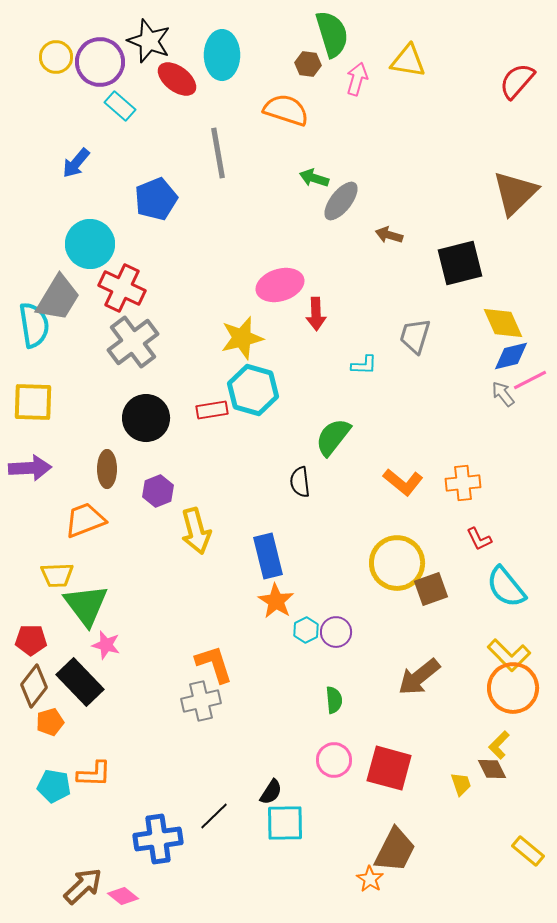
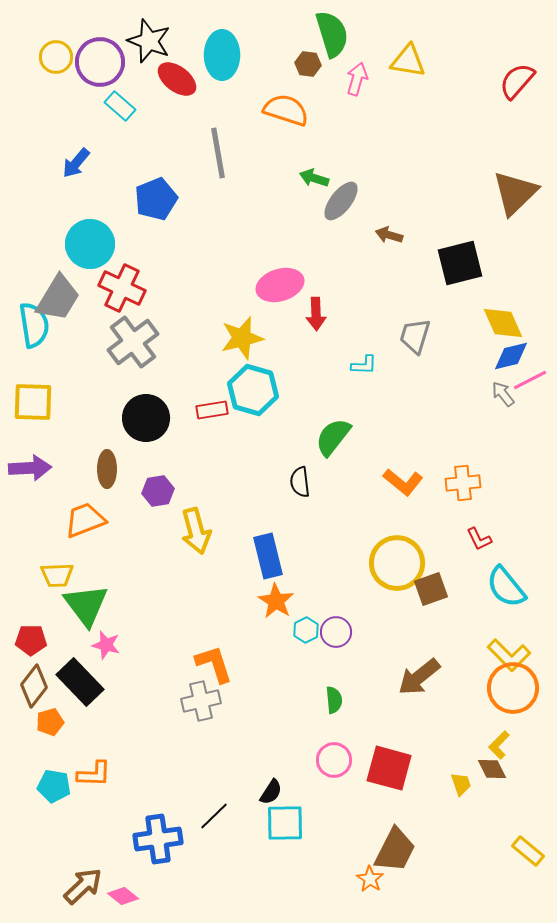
purple hexagon at (158, 491): rotated 12 degrees clockwise
